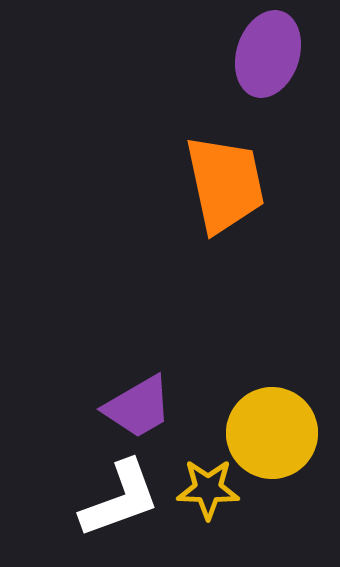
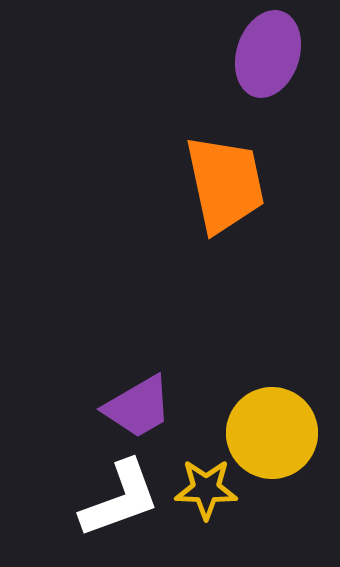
yellow star: moved 2 px left
